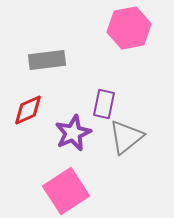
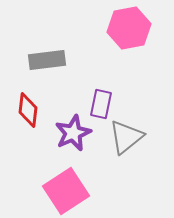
purple rectangle: moved 3 px left
red diamond: rotated 60 degrees counterclockwise
